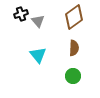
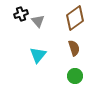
brown diamond: moved 1 px right, 1 px down
brown semicircle: rotated 21 degrees counterclockwise
cyan triangle: rotated 18 degrees clockwise
green circle: moved 2 px right
